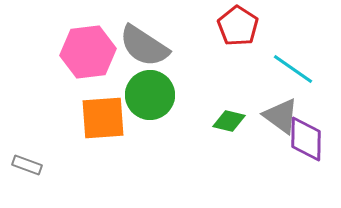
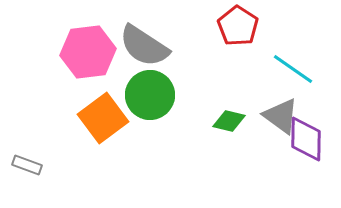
orange square: rotated 33 degrees counterclockwise
